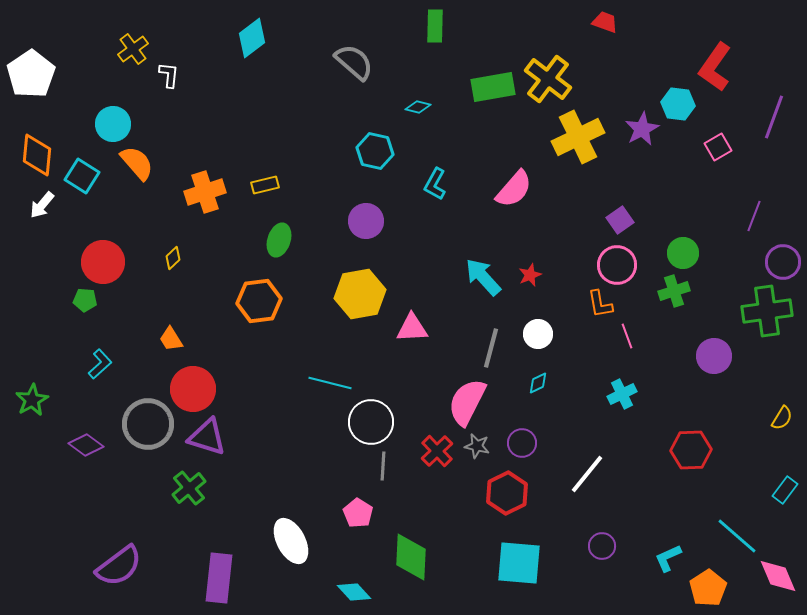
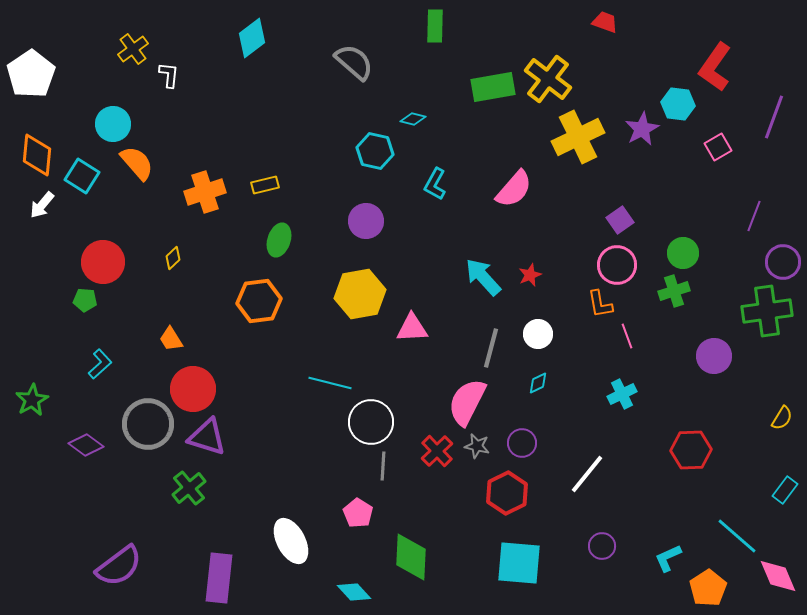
cyan diamond at (418, 107): moved 5 px left, 12 px down
